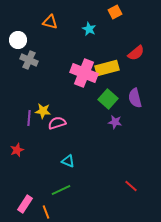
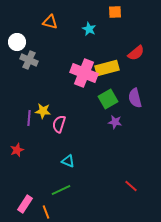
orange square: rotated 24 degrees clockwise
white circle: moved 1 px left, 2 px down
green square: rotated 18 degrees clockwise
pink semicircle: moved 2 px right, 1 px down; rotated 54 degrees counterclockwise
